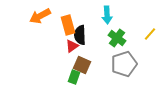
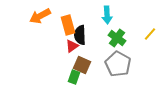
gray pentagon: moved 6 px left; rotated 25 degrees counterclockwise
